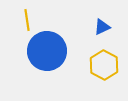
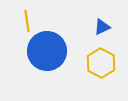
yellow line: moved 1 px down
yellow hexagon: moved 3 px left, 2 px up
